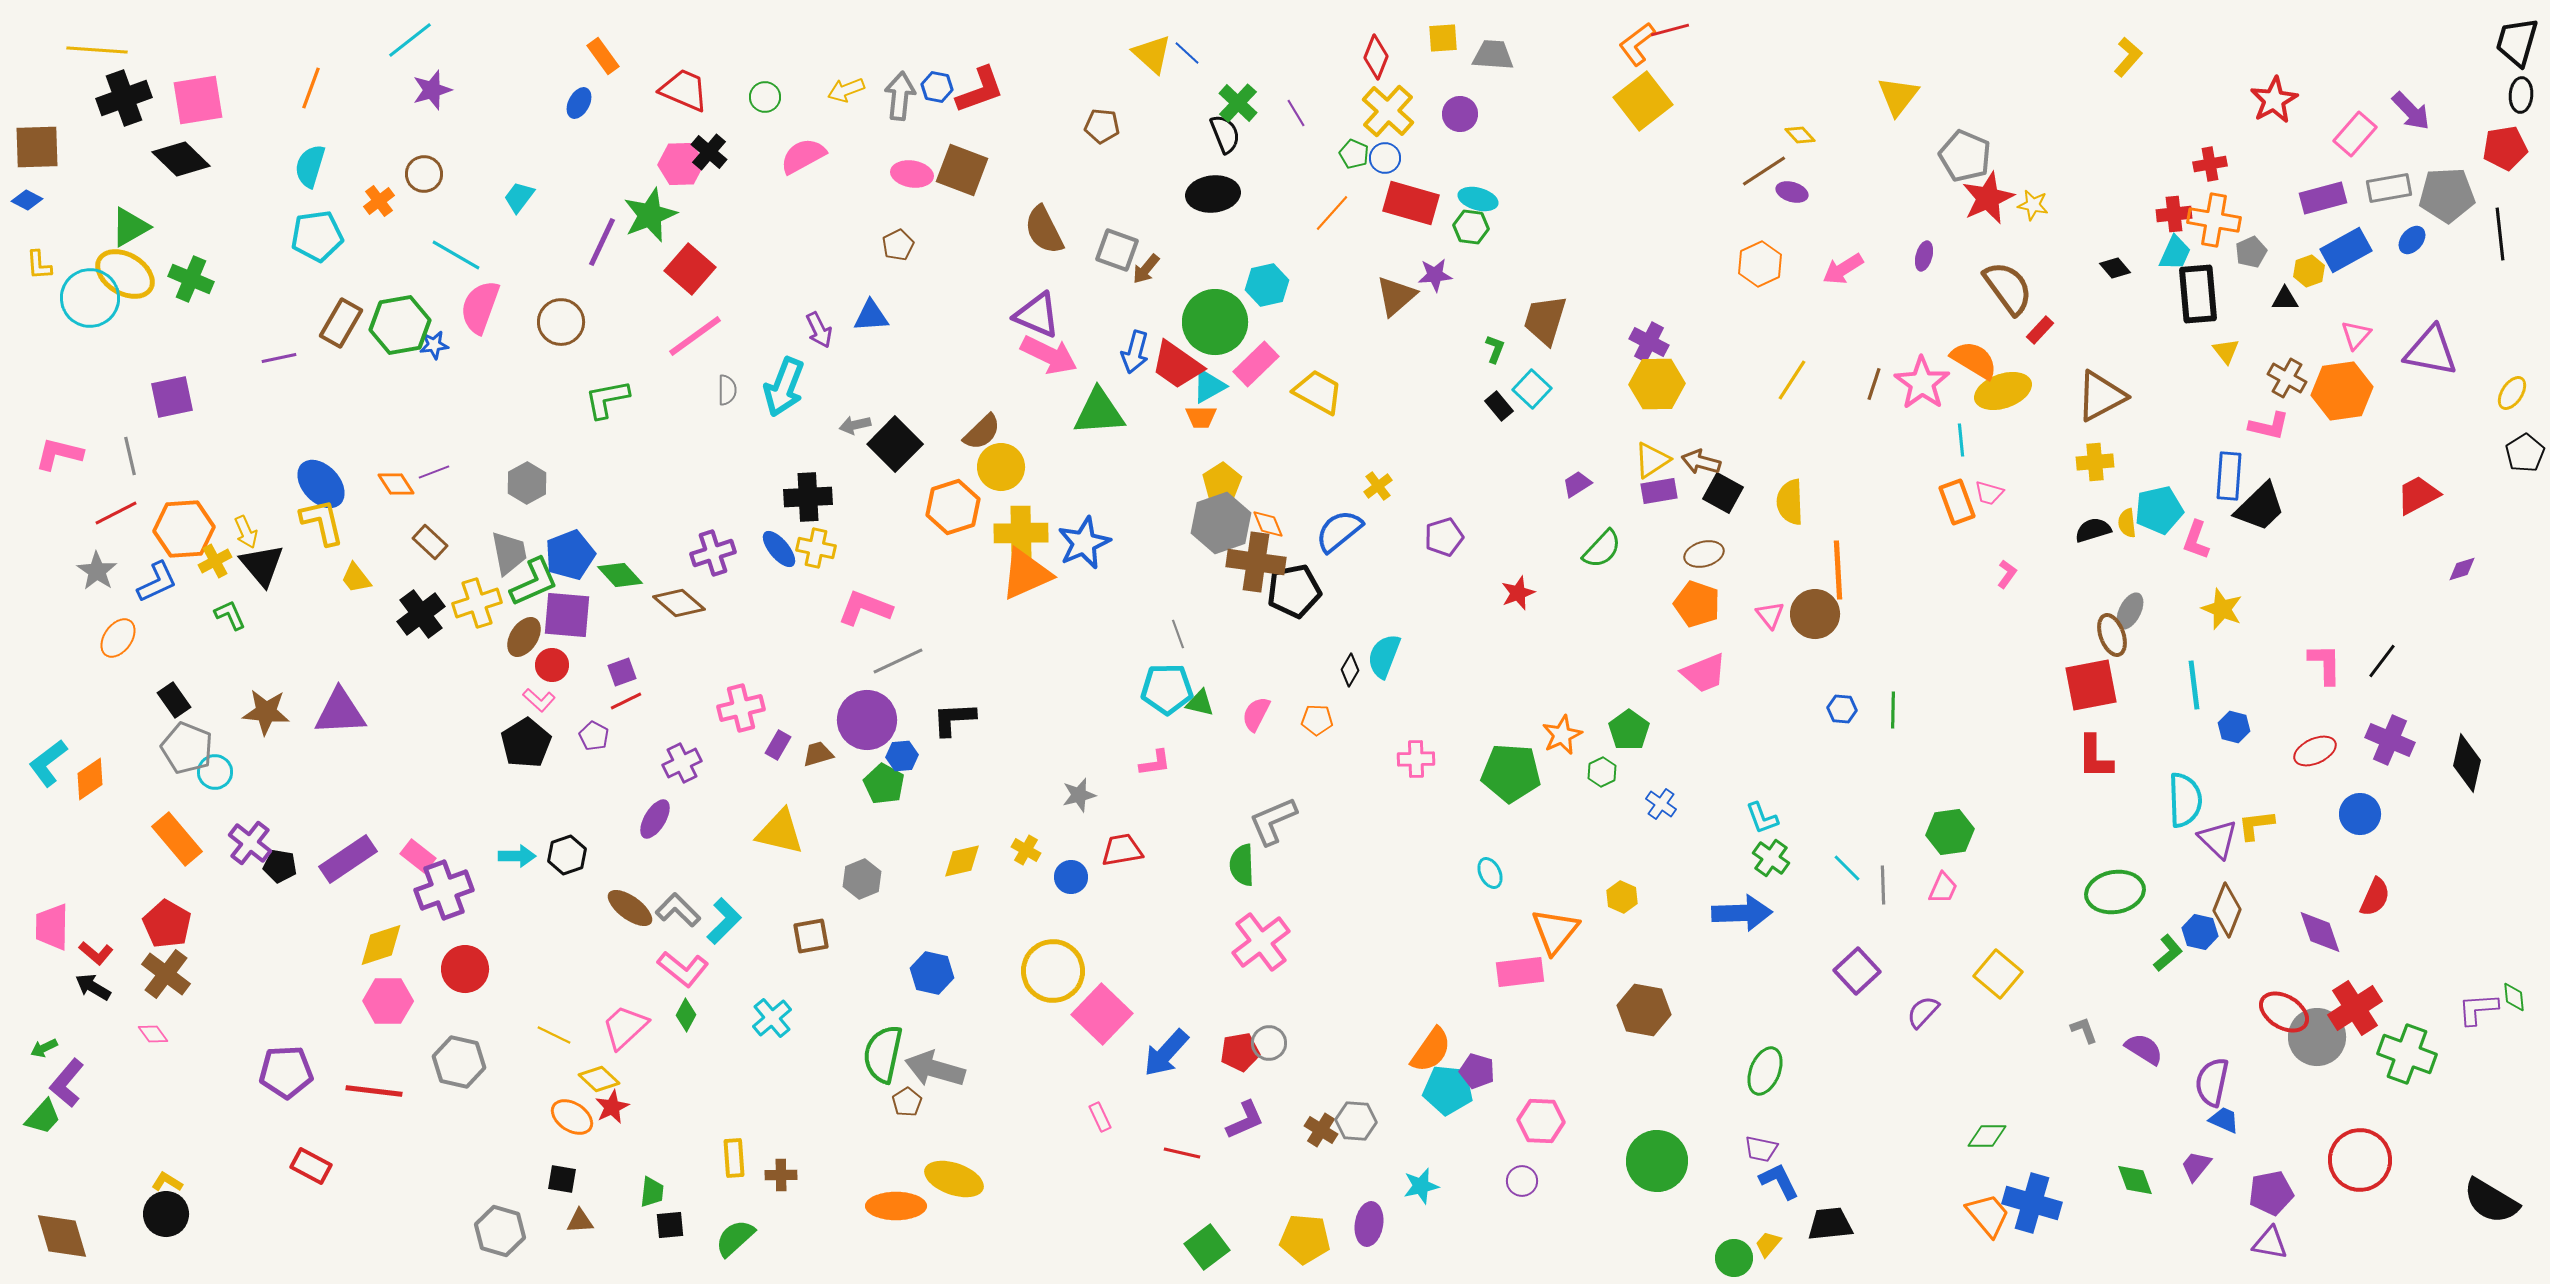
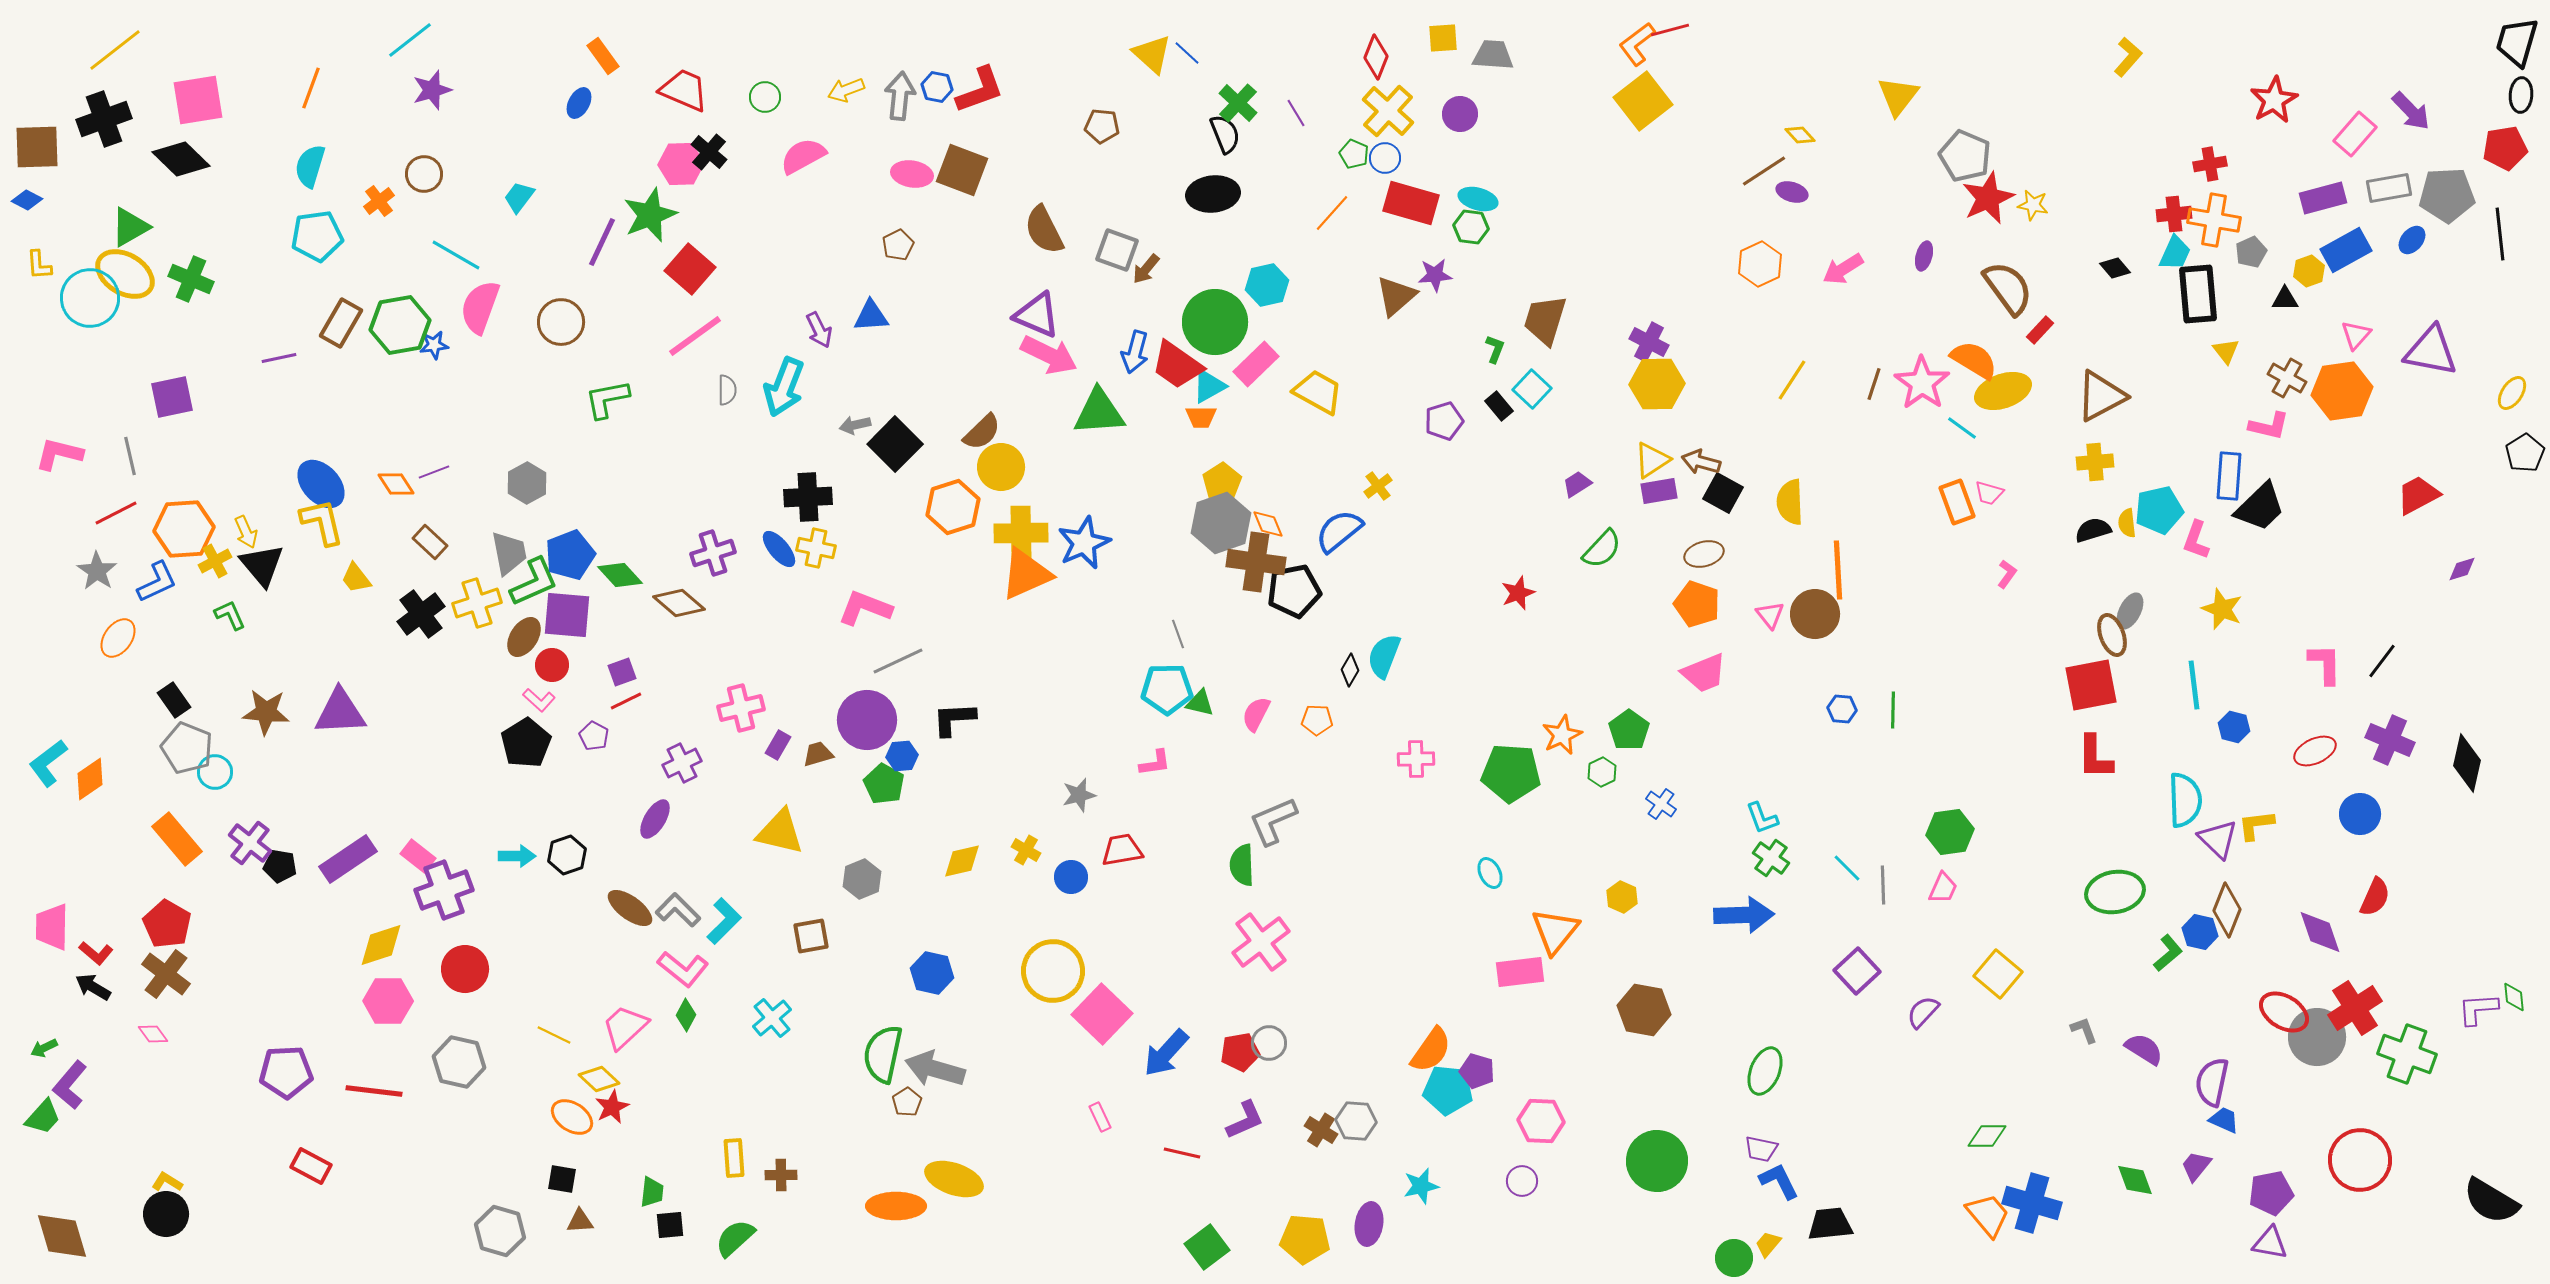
yellow line at (97, 50): moved 18 px right; rotated 42 degrees counterclockwise
black cross at (124, 98): moved 20 px left, 21 px down
cyan line at (1961, 440): moved 1 px right, 12 px up; rotated 48 degrees counterclockwise
purple pentagon at (1444, 537): moved 116 px up
blue arrow at (1742, 913): moved 2 px right, 2 px down
purple L-shape at (67, 1083): moved 3 px right, 2 px down
